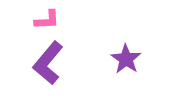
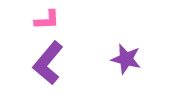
purple star: rotated 20 degrees counterclockwise
